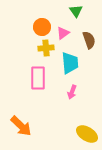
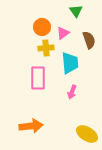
orange arrow: moved 10 px right; rotated 50 degrees counterclockwise
